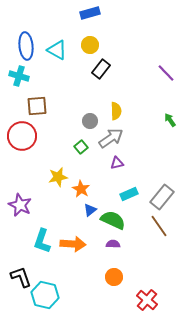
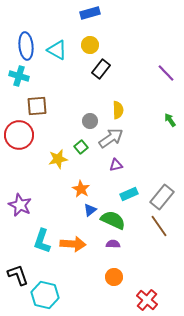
yellow semicircle: moved 2 px right, 1 px up
red circle: moved 3 px left, 1 px up
purple triangle: moved 1 px left, 2 px down
yellow star: moved 18 px up
black L-shape: moved 3 px left, 2 px up
